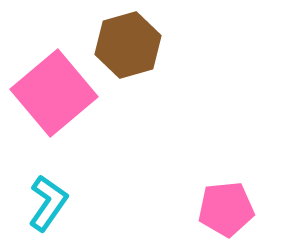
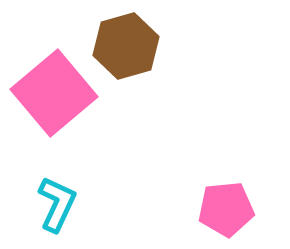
brown hexagon: moved 2 px left, 1 px down
cyan L-shape: moved 9 px right, 1 px down; rotated 10 degrees counterclockwise
